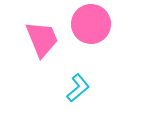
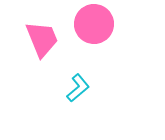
pink circle: moved 3 px right
